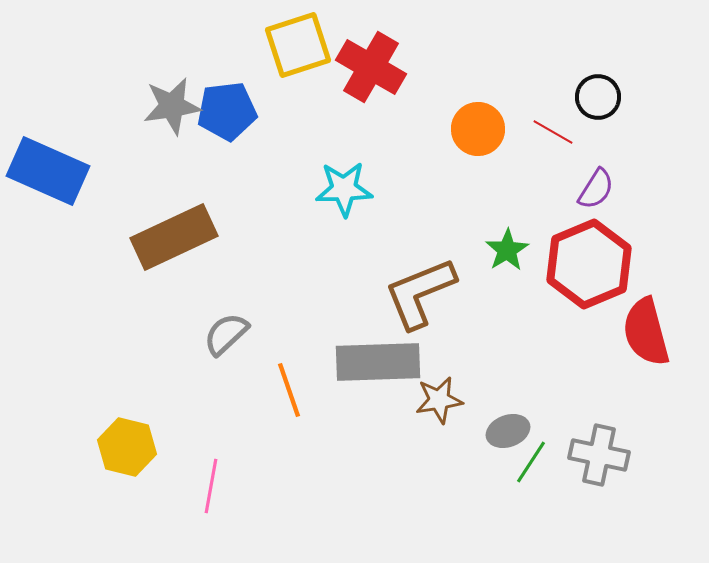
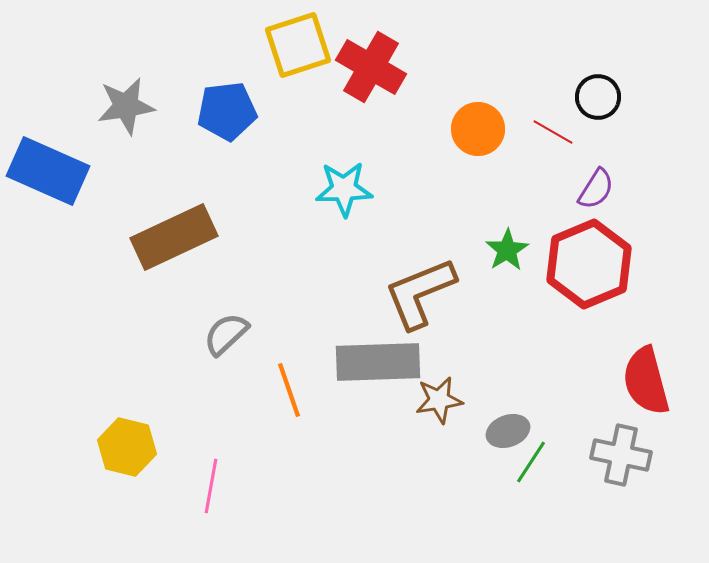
gray star: moved 46 px left
red semicircle: moved 49 px down
gray cross: moved 22 px right
